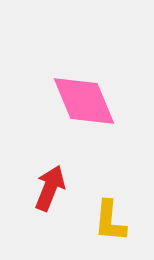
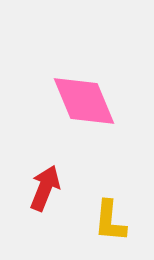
red arrow: moved 5 px left
